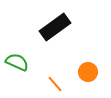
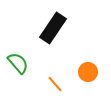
black rectangle: moved 2 px left, 1 px down; rotated 20 degrees counterclockwise
green semicircle: moved 1 px right, 1 px down; rotated 25 degrees clockwise
